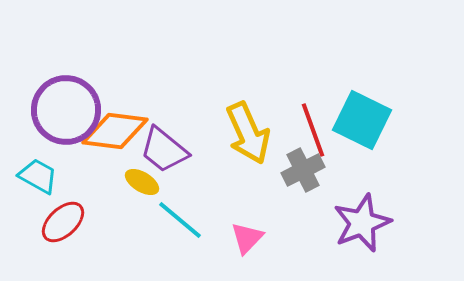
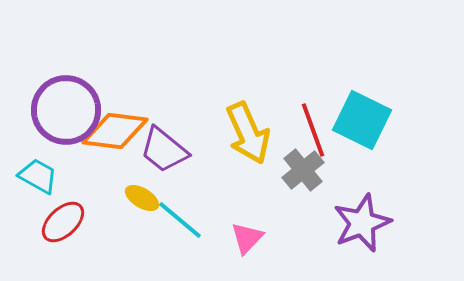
gray cross: rotated 12 degrees counterclockwise
yellow ellipse: moved 16 px down
